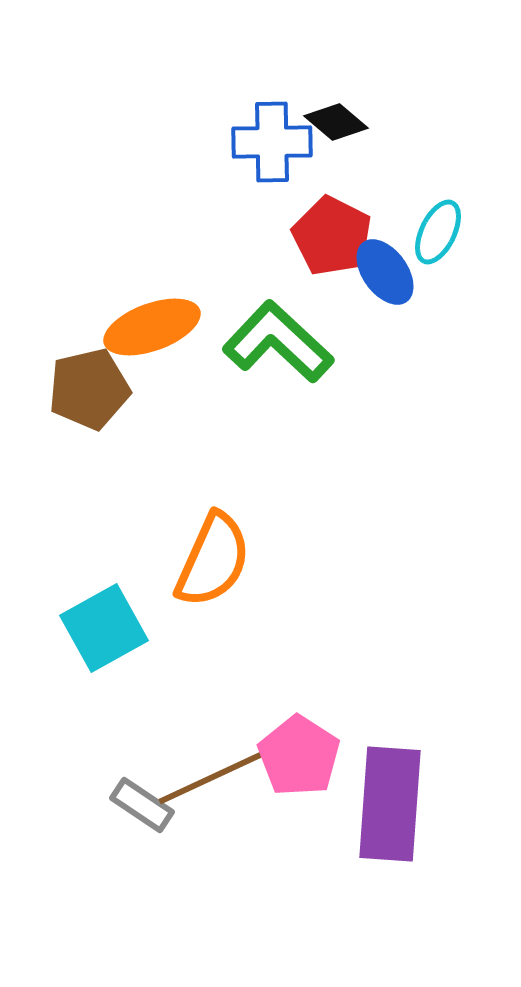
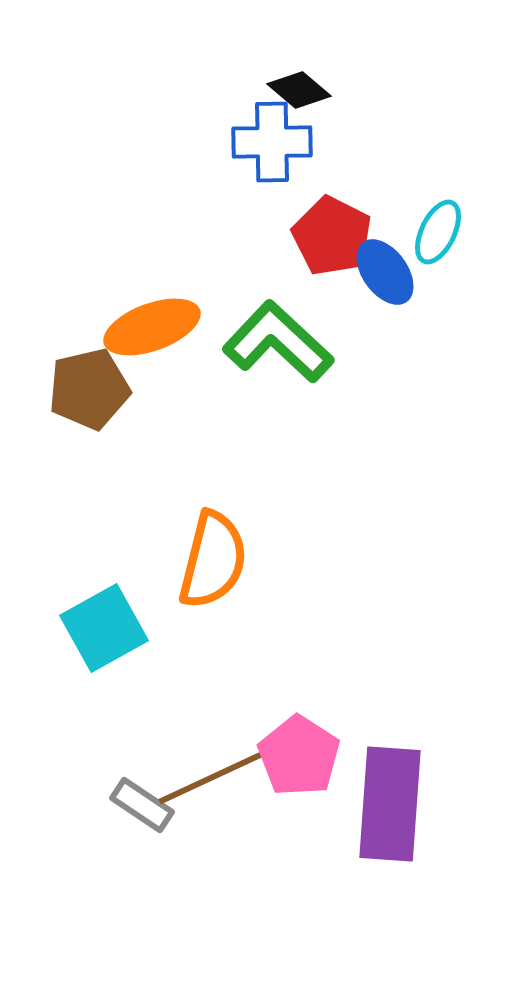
black diamond: moved 37 px left, 32 px up
orange semicircle: rotated 10 degrees counterclockwise
